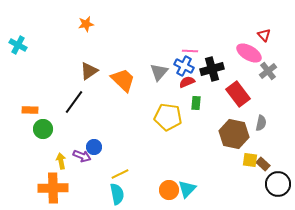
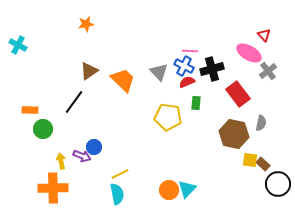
gray triangle: rotated 24 degrees counterclockwise
